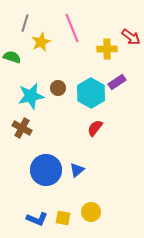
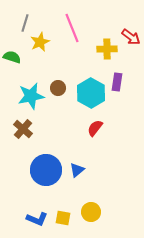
yellow star: moved 1 px left
purple rectangle: rotated 48 degrees counterclockwise
brown cross: moved 1 px right, 1 px down; rotated 12 degrees clockwise
